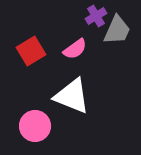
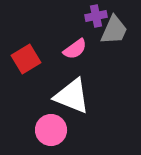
purple cross: rotated 20 degrees clockwise
gray trapezoid: moved 3 px left
red square: moved 5 px left, 8 px down
pink circle: moved 16 px right, 4 px down
